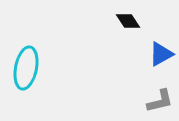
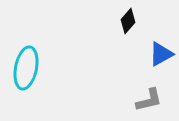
black diamond: rotated 75 degrees clockwise
gray L-shape: moved 11 px left, 1 px up
